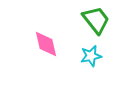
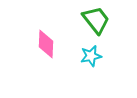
pink diamond: rotated 16 degrees clockwise
